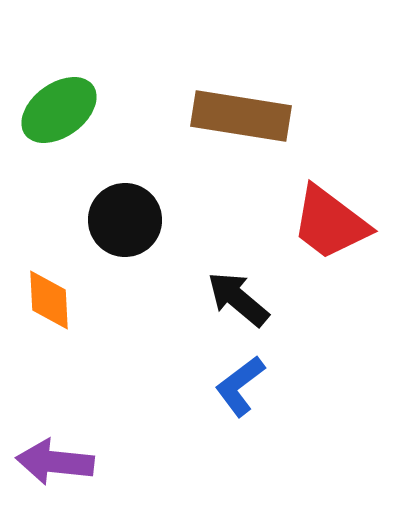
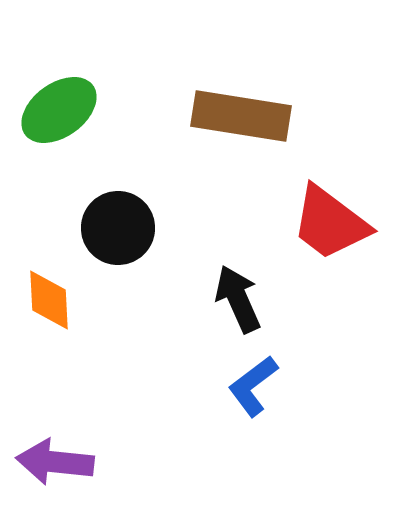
black circle: moved 7 px left, 8 px down
black arrow: rotated 26 degrees clockwise
blue L-shape: moved 13 px right
